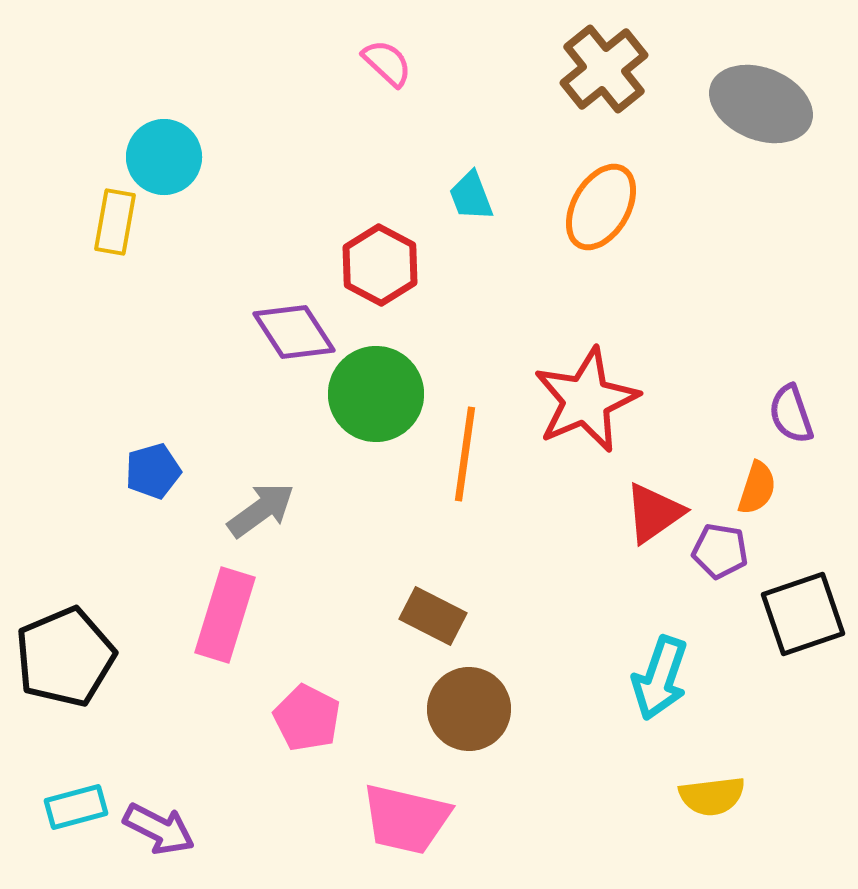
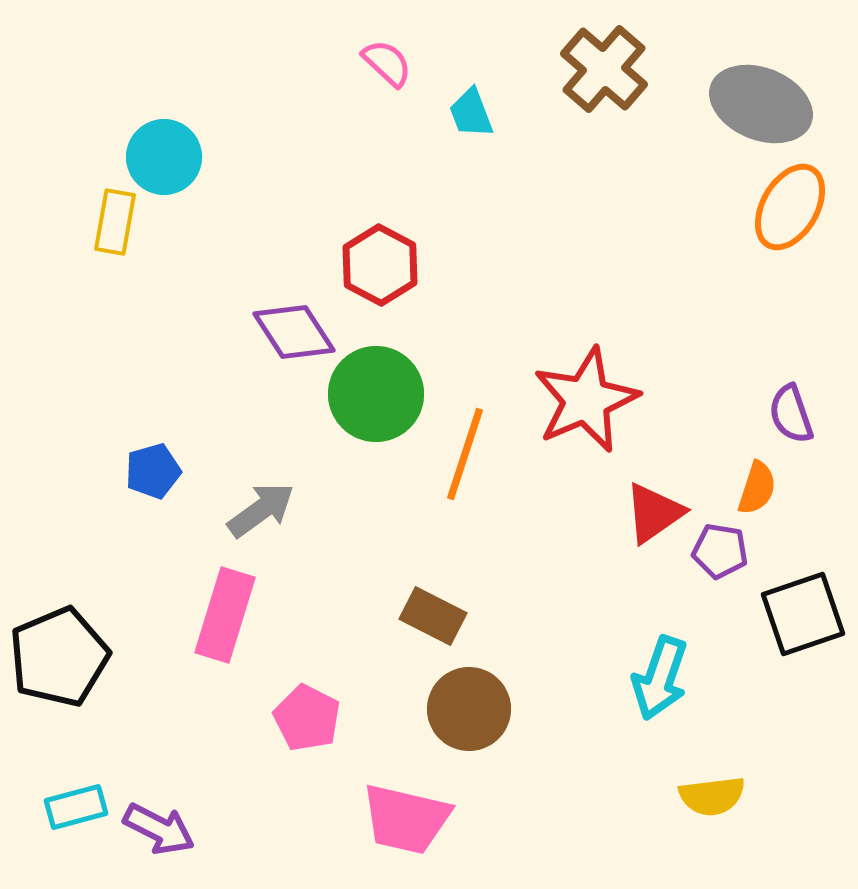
brown cross: rotated 10 degrees counterclockwise
cyan trapezoid: moved 83 px up
orange ellipse: moved 189 px right
orange line: rotated 10 degrees clockwise
black pentagon: moved 6 px left
